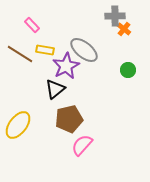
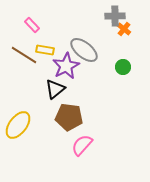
brown line: moved 4 px right, 1 px down
green circle: moved 5 px left, 3 px up
brown pentagon: moved 2 px up; rotated 20 degrees clockwise
